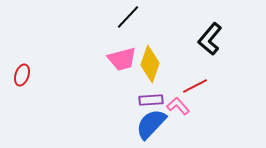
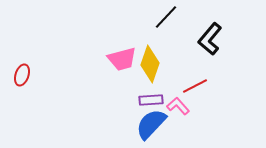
black line: moved 38 px right
